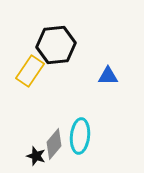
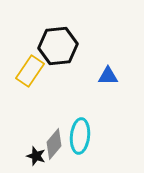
black hexagon: moved 2 px right, 1 px down
